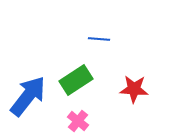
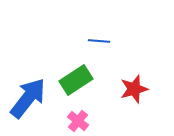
blue line: moved 2 px down
red star: rotated 20 degrees counterclockwise
blue arrow: moved 2 px down
